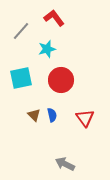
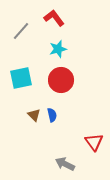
cyan star: moved 11 px right
red triangle: moved 9 px right, 24 px down
